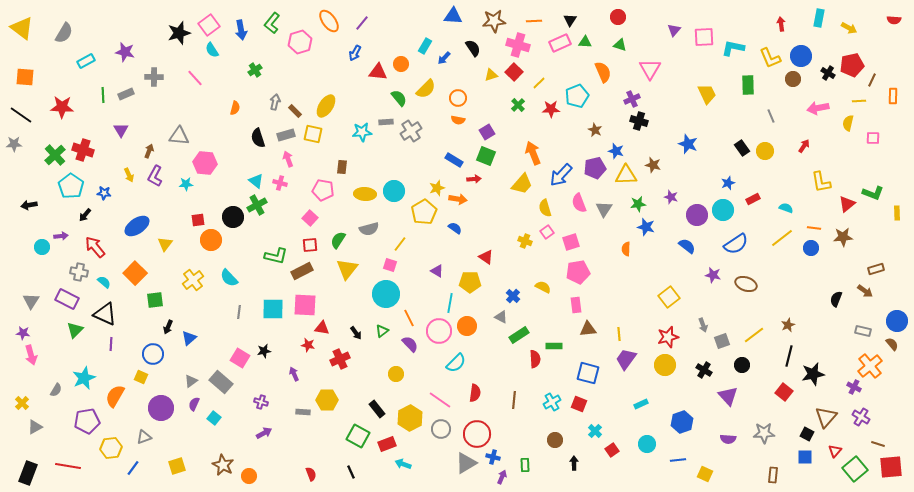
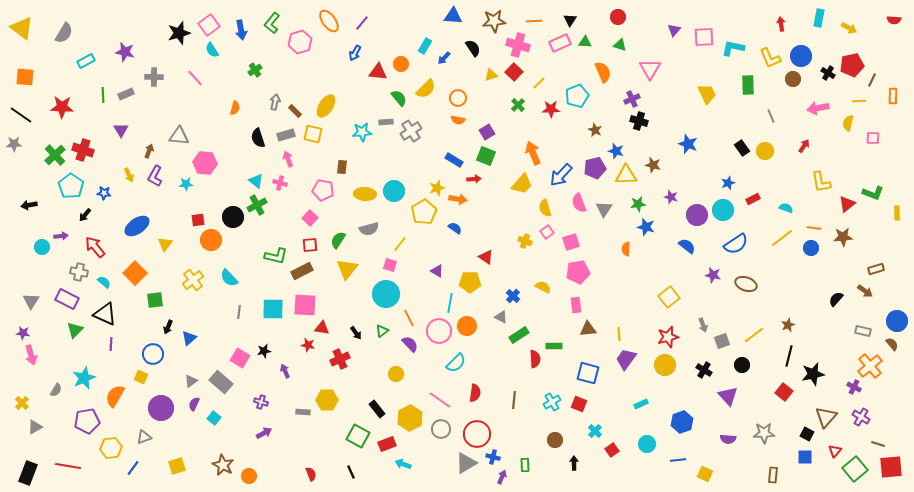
black semicircle at (836, 299): rotated 21 degrees clockwise
purple arrow at (294, 374): moved 9 px left, 3 px up
